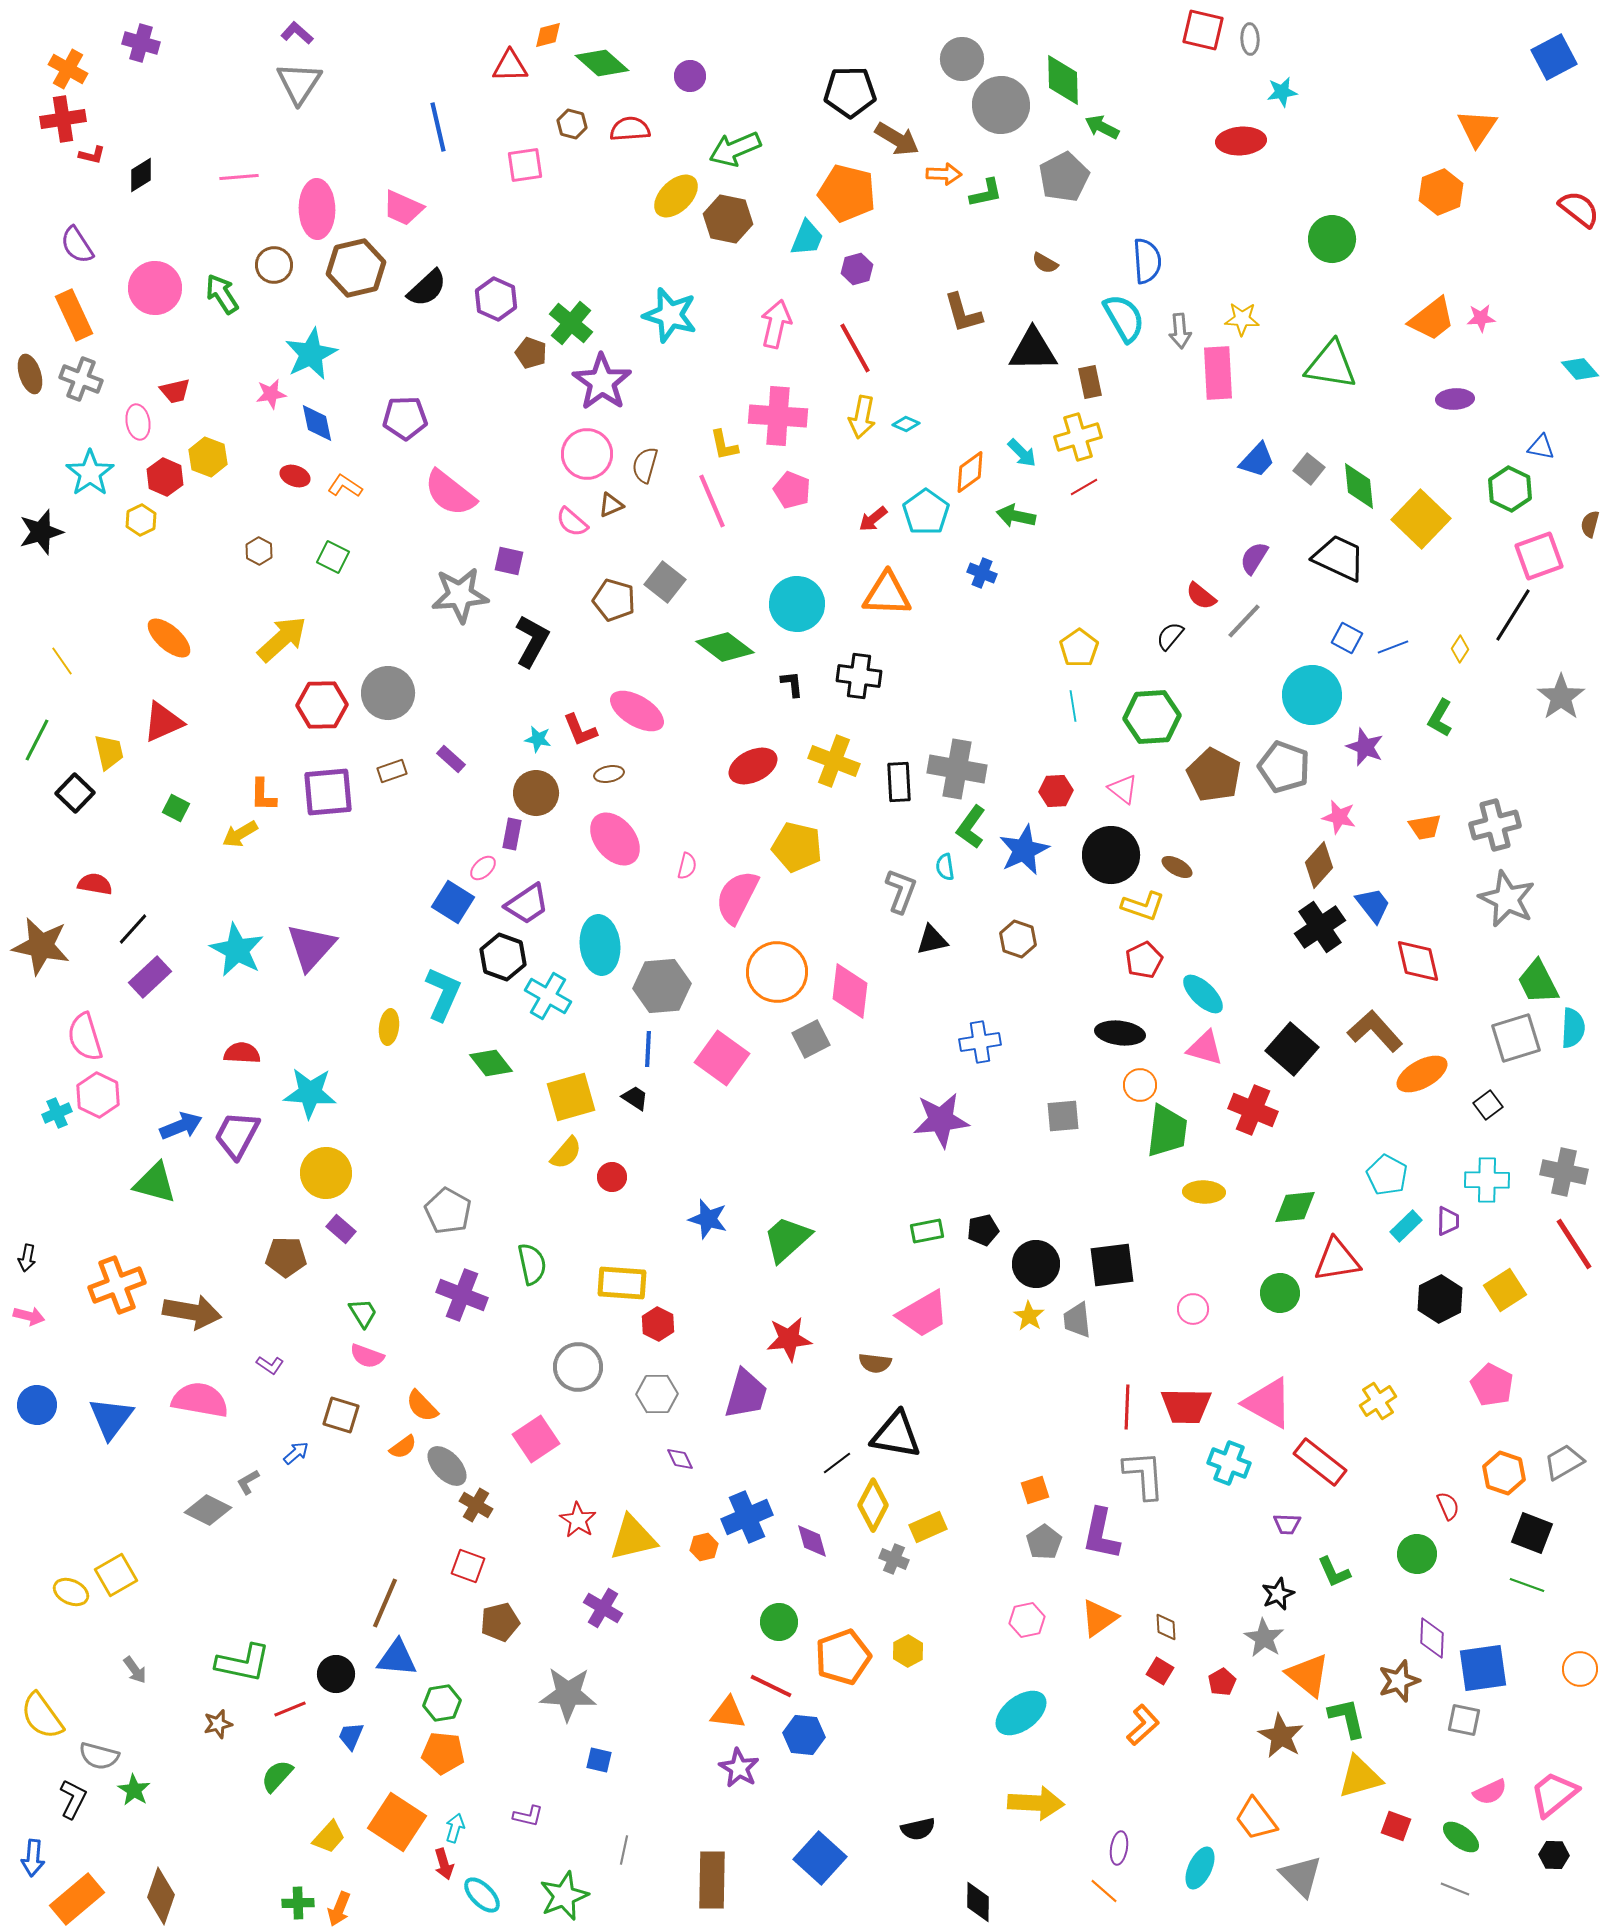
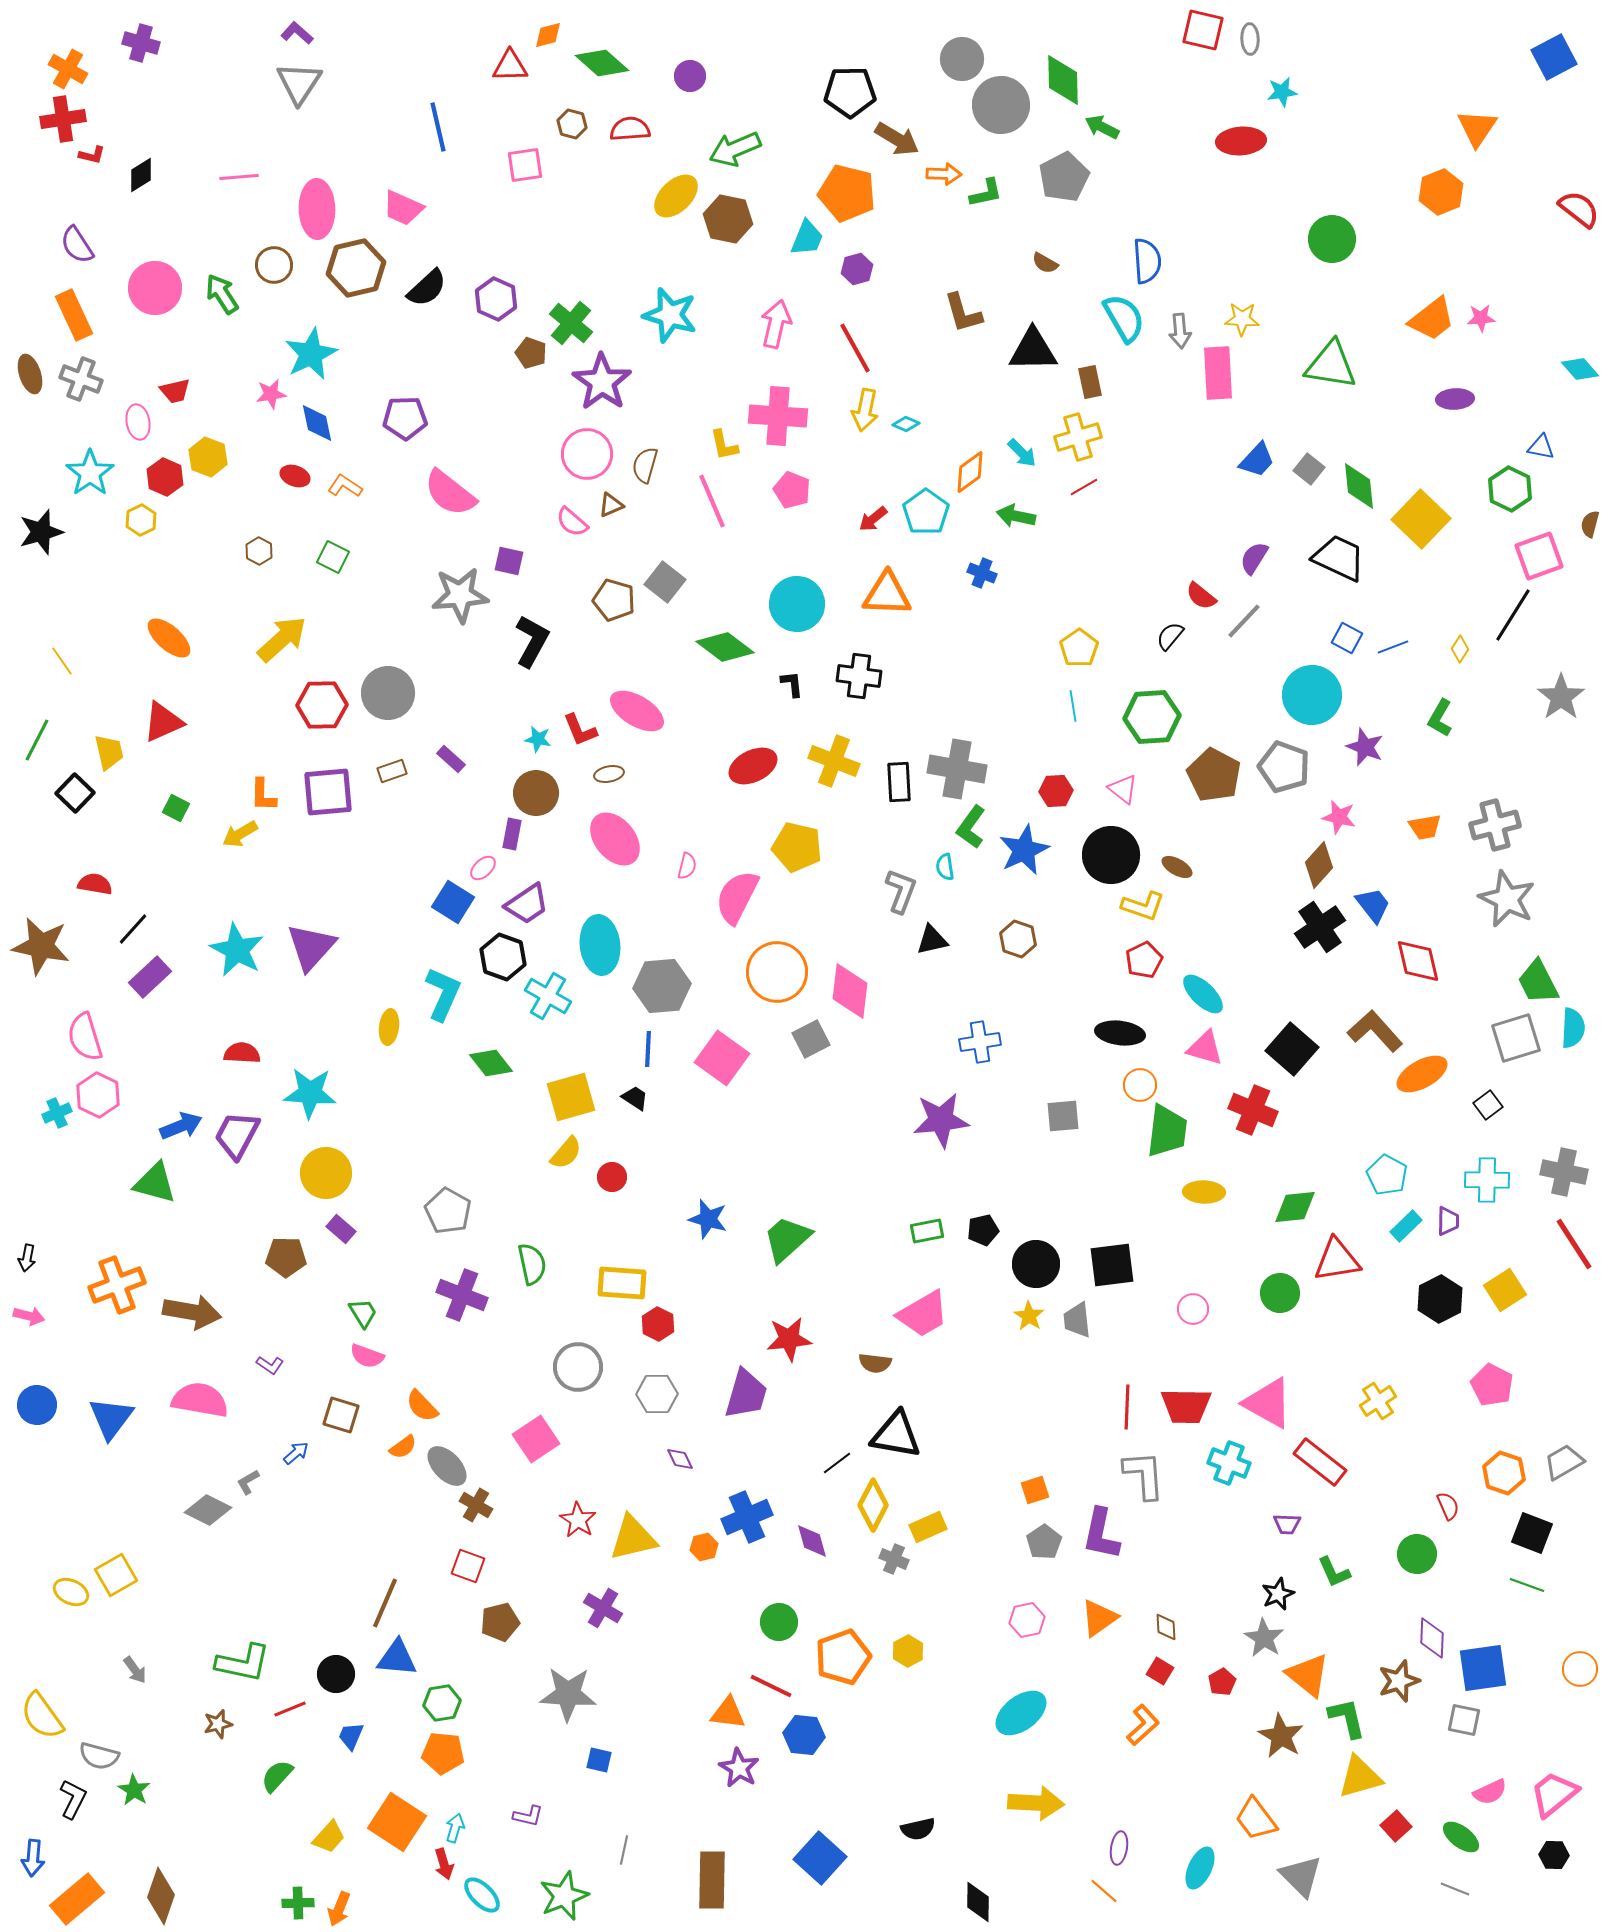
yellow arrow at (862, 417): moved 3 px right, 7 px up
red square at (1396, 1826): rotated 28 degrees clockwise
